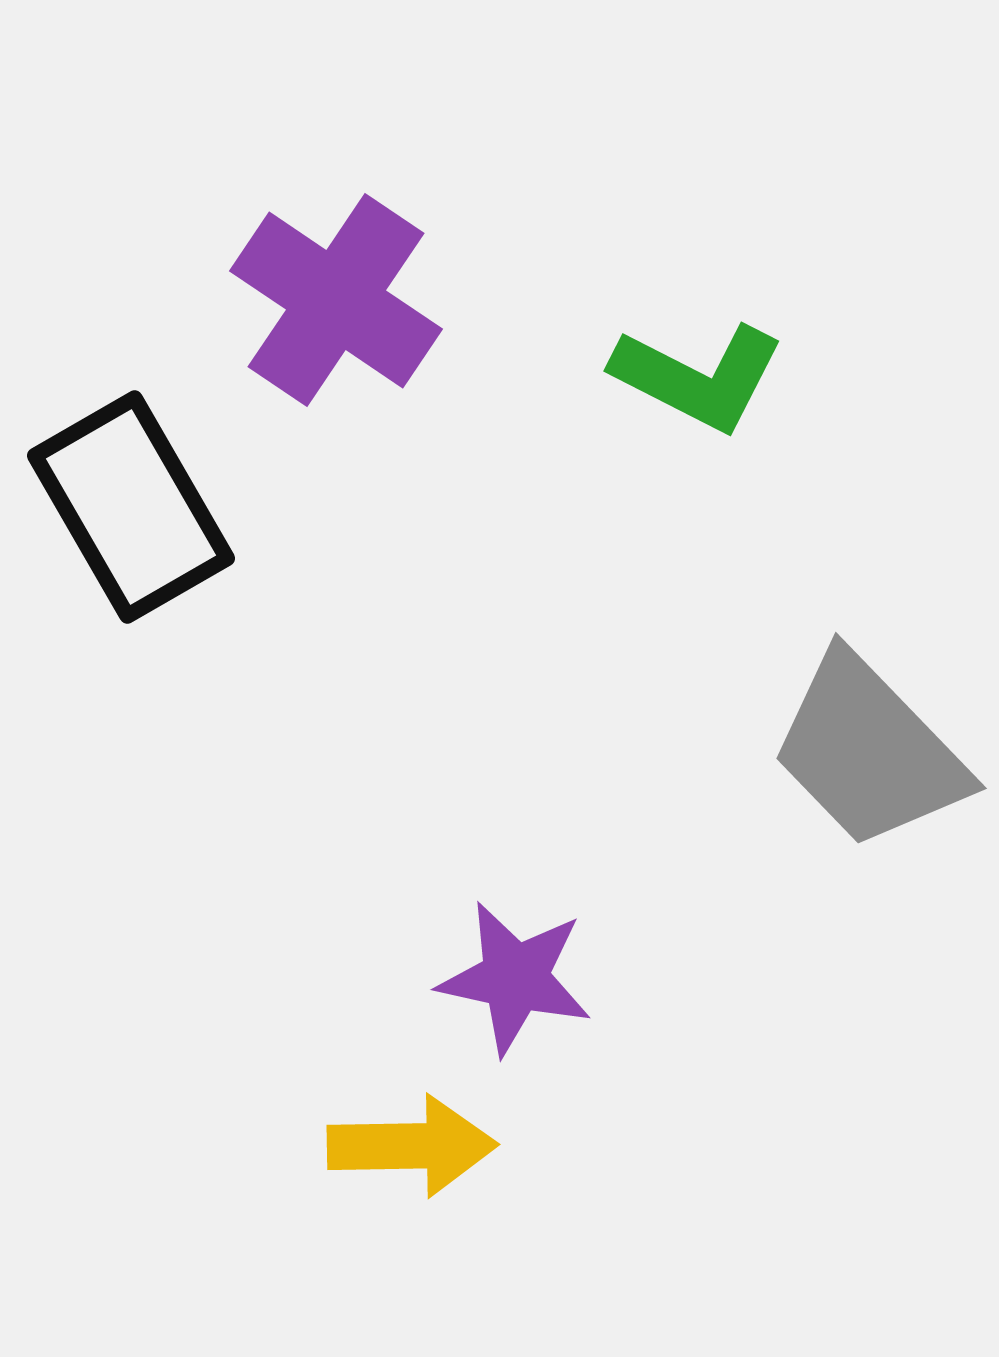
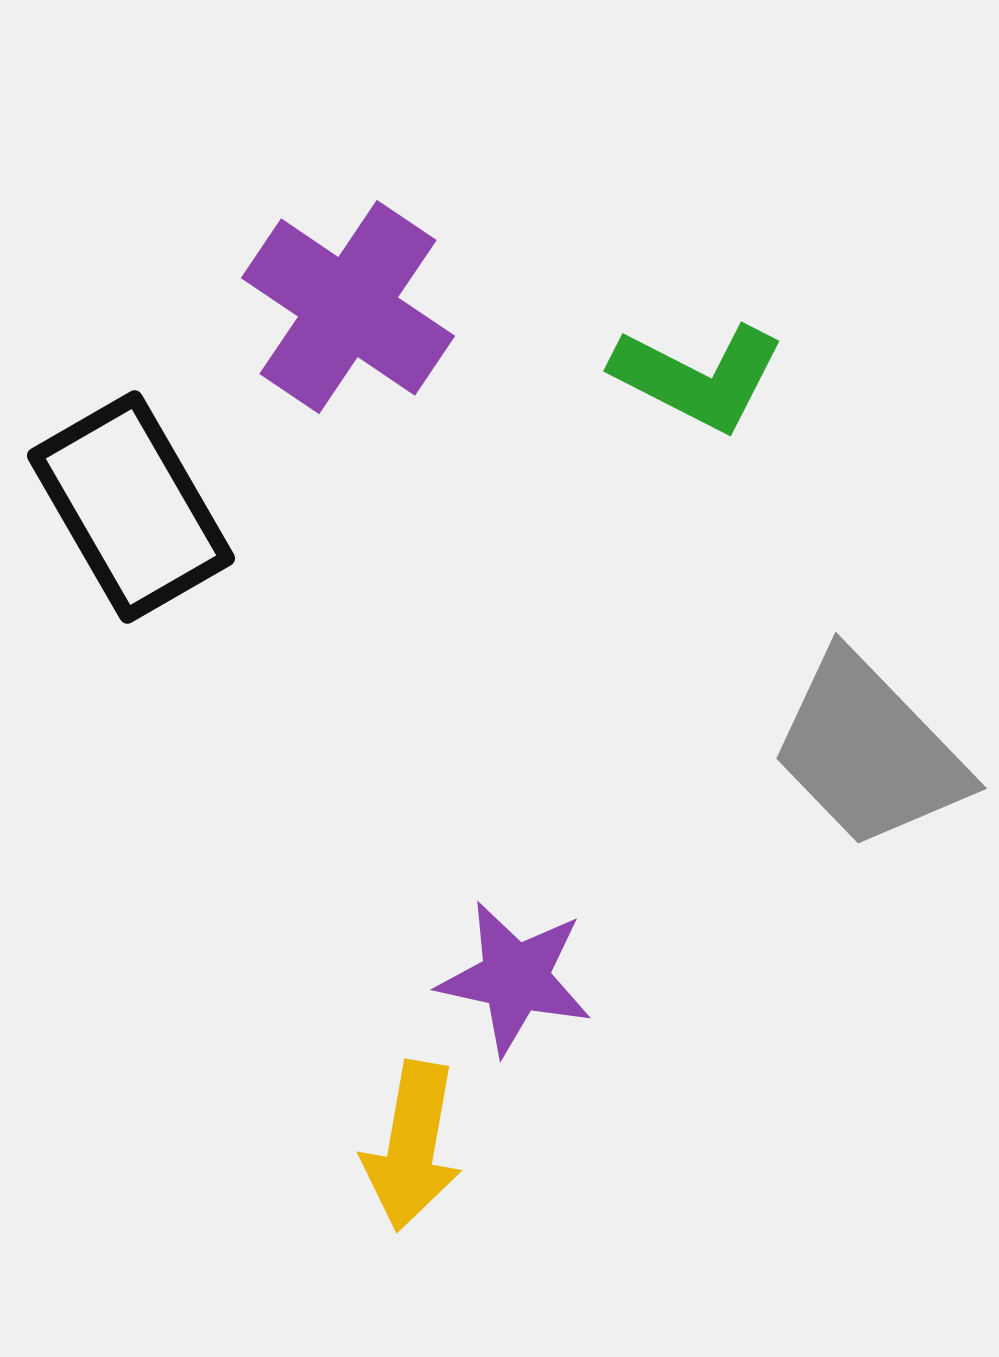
purple cross: moved 12 px right, 7 px down
yellow arrow: rotated 101 degrees clockwise
